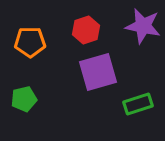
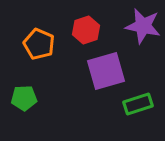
orange pentagon: moved 9 px right, 2 px down; rotated 24 degrees clockwise
purple square: moved 8 px right, 1 px up
green pentagon: moved 1 px up; rotated 10 degrees clockwise
